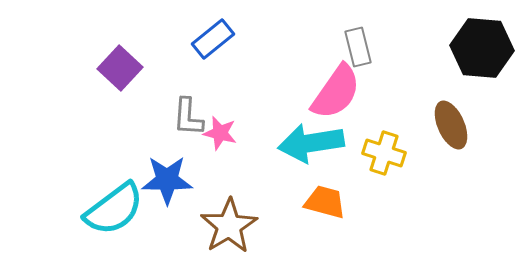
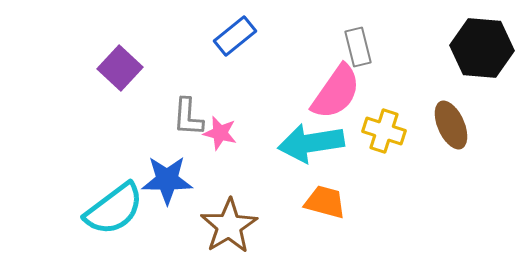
blue rectangle: moved 22 px right, 3 px up
yellow cross: moved 22 px up
